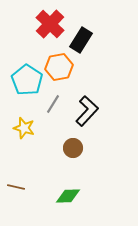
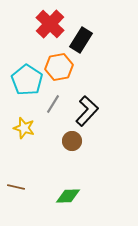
brown circle: moved 1 px left, 7 px up
